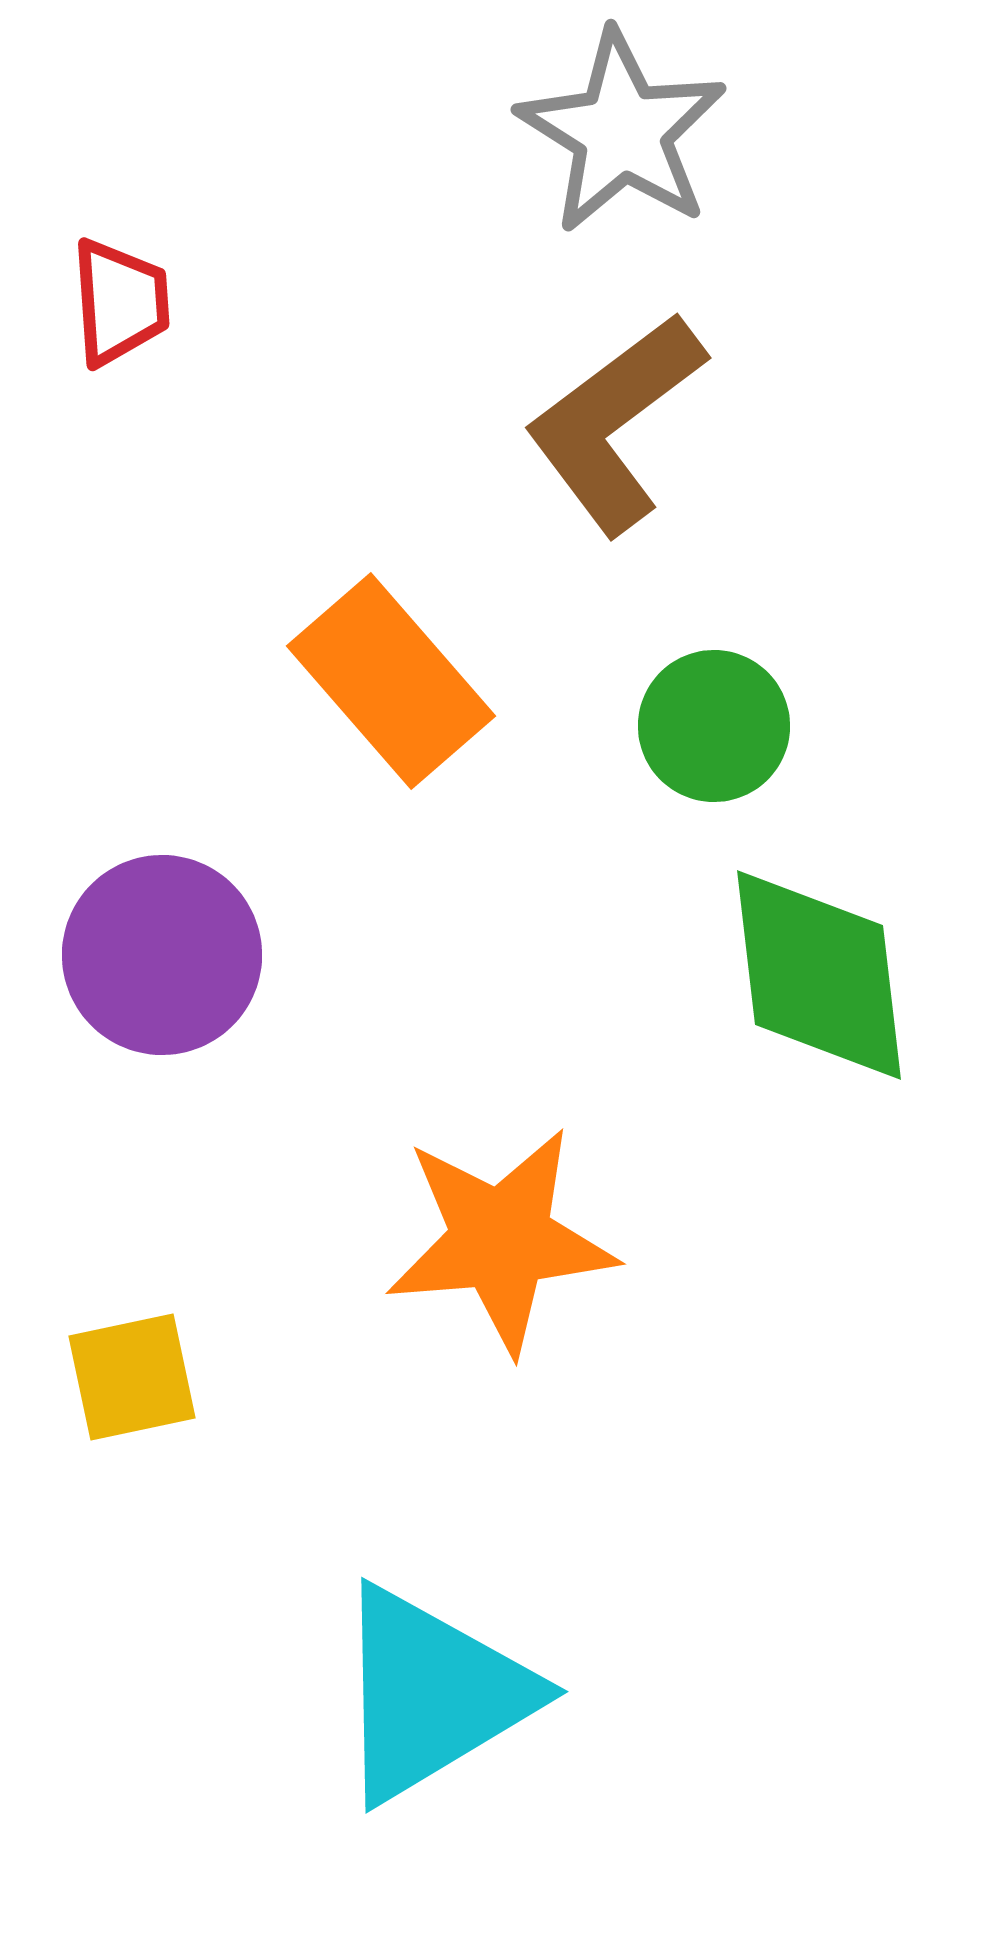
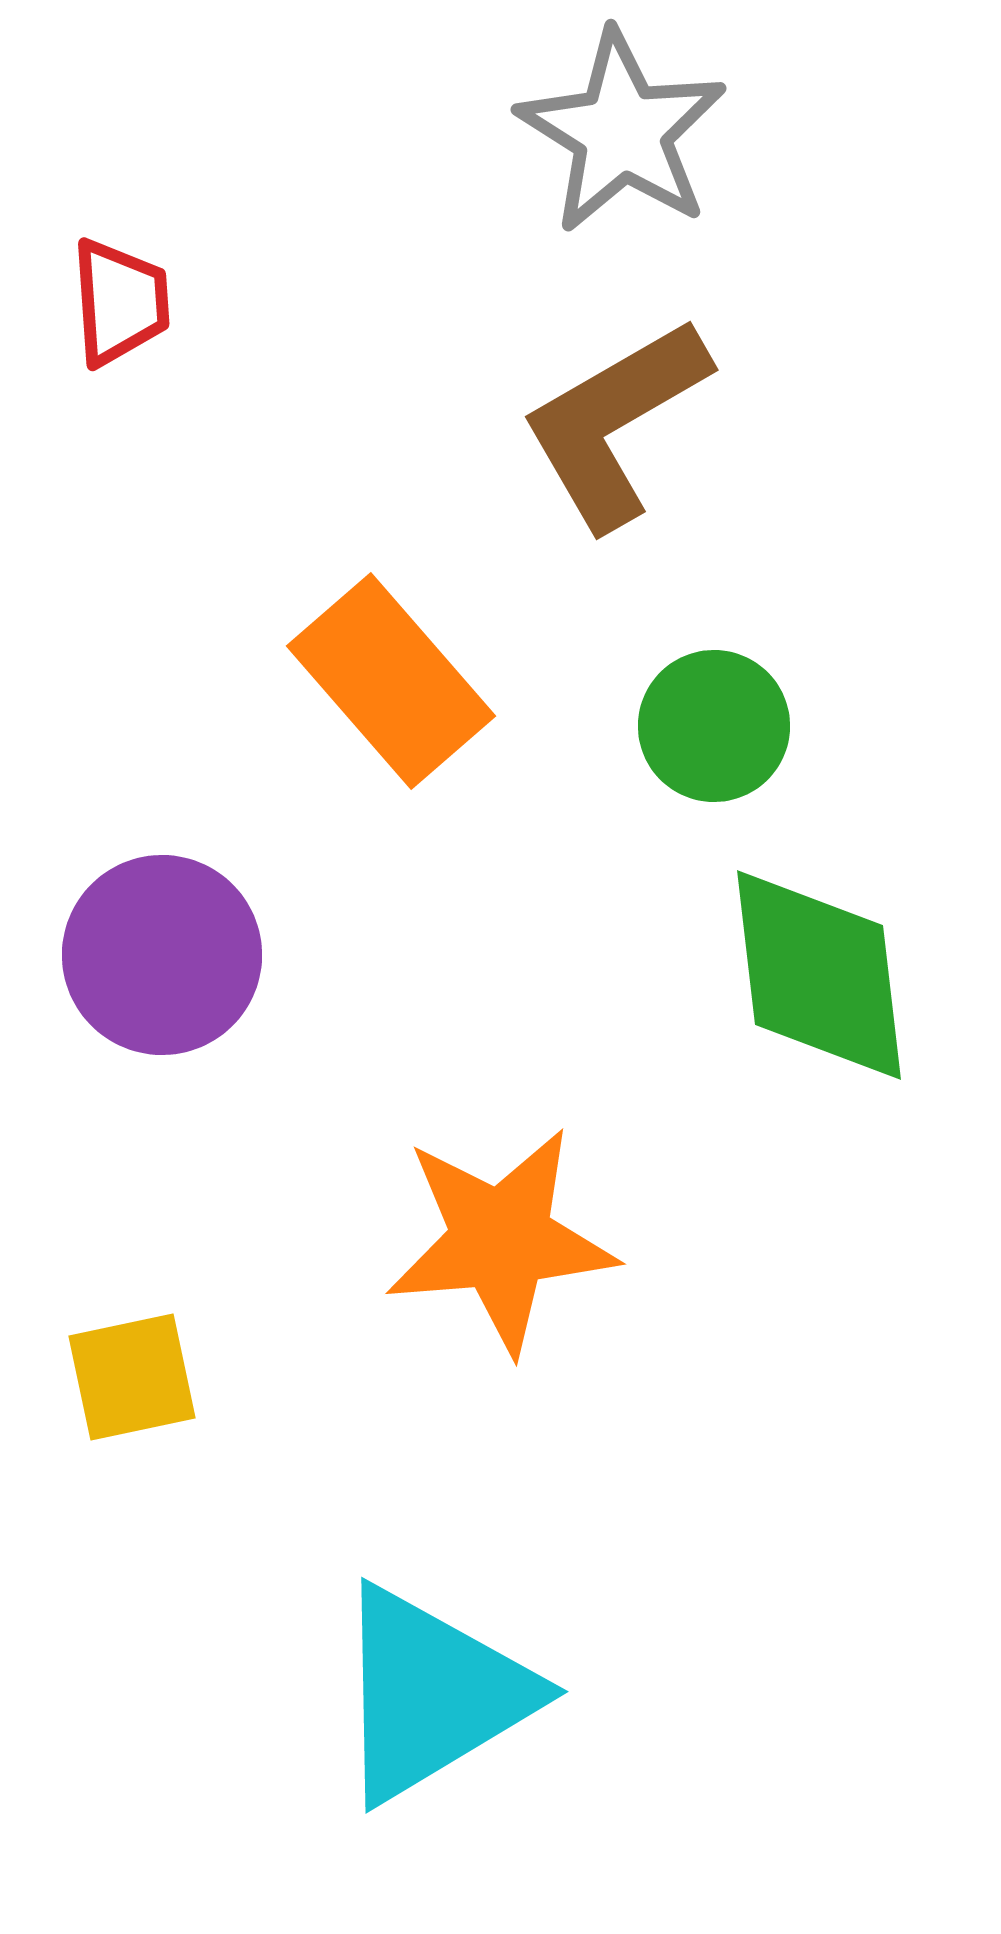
brown L-shape: rotated 7 degrees clockwise
